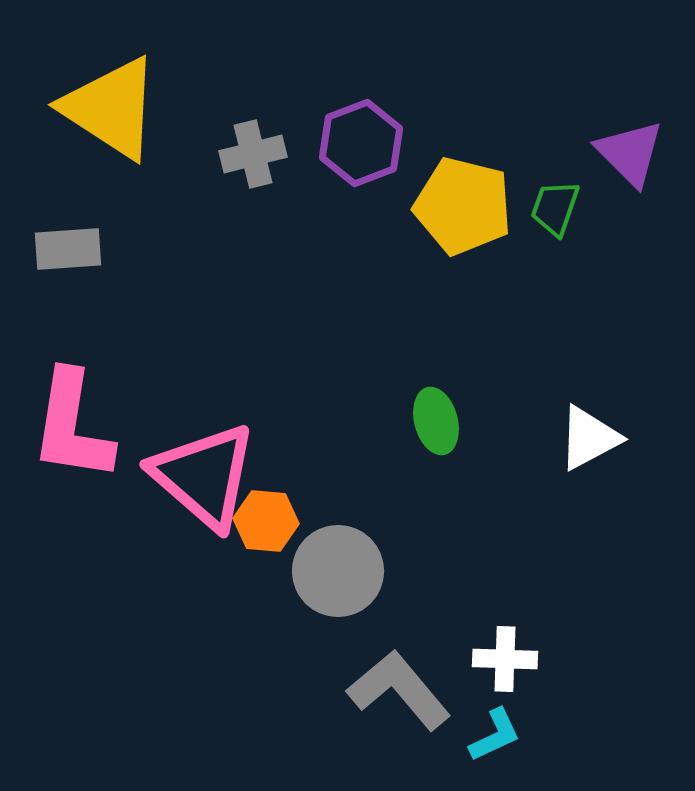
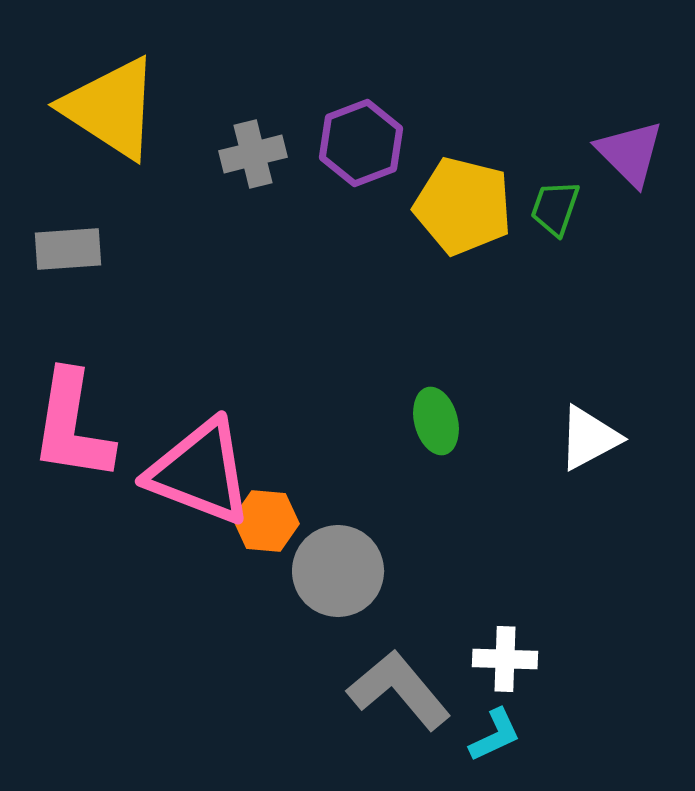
pink triangle: moved 4 px left, 4 px up; rotated 20 degrees counterclockwise
